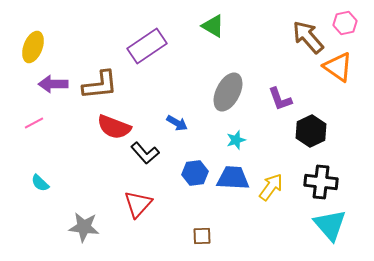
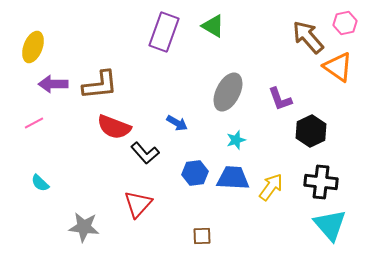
purple rectangle: moved 17 px right, 14 px up; rotated 36 degrees counterclockwise
